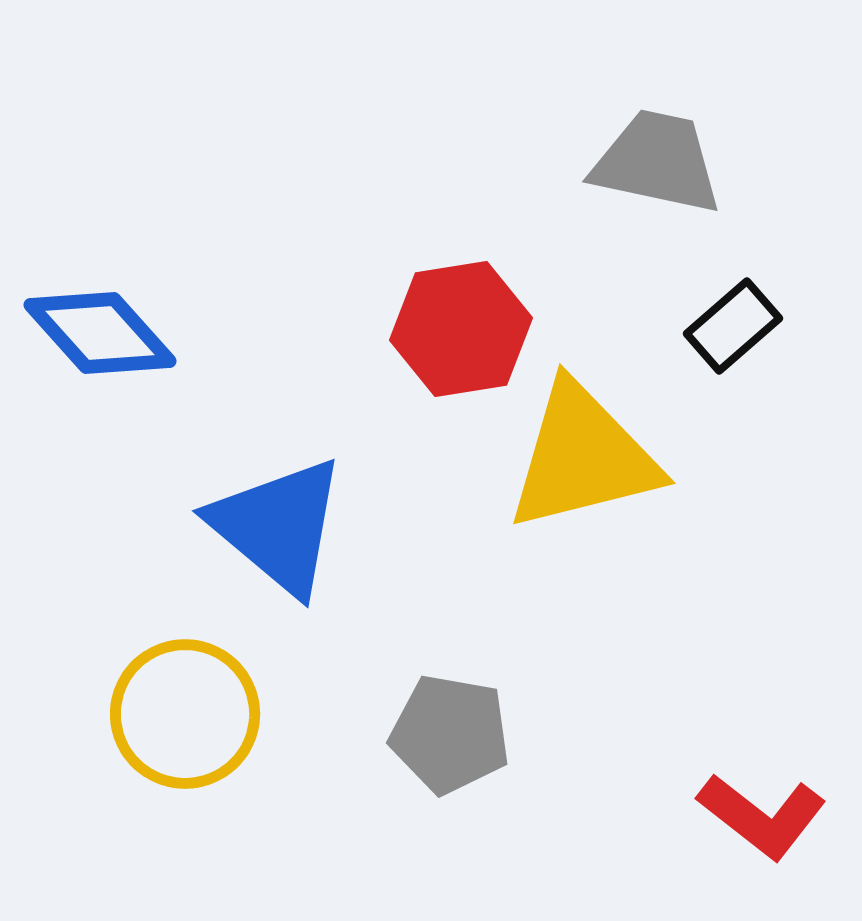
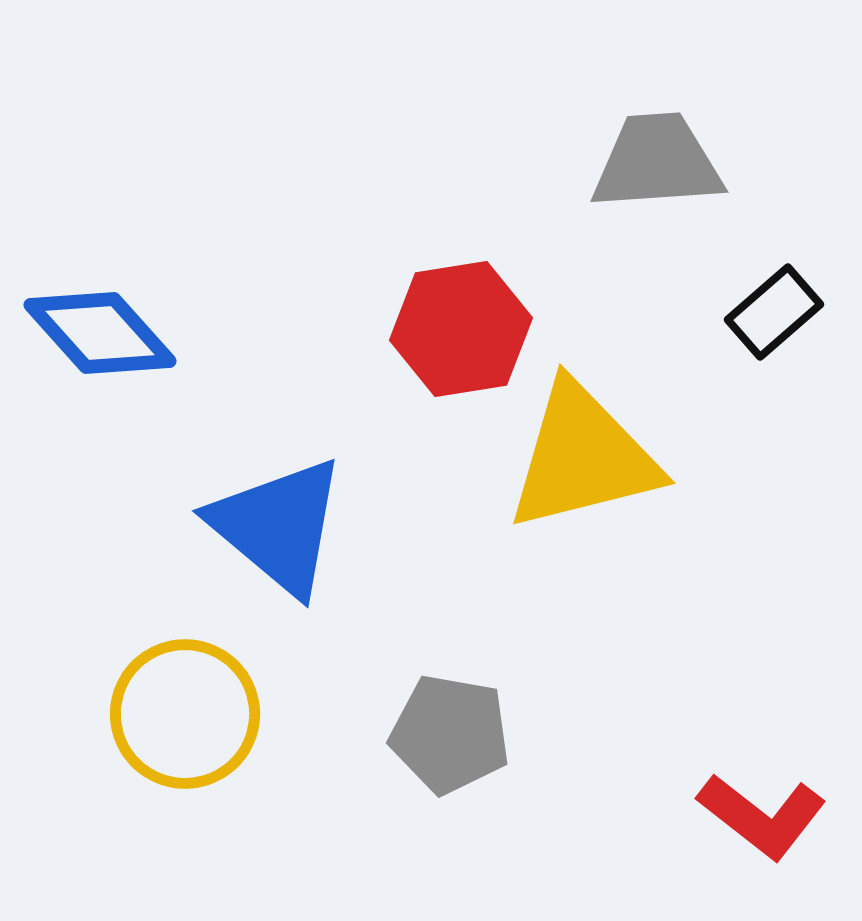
gray trapezoid: rotated 16 degrees counterclockwise
black rectangle: moved 41 px right, 14 px up
